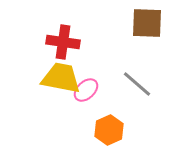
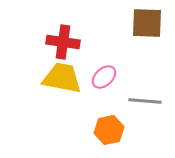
yellow trapezoid: moved 1 px right
gray line: moved 8 px right, 17 px down; rotated 36 degrees counterclockwise
pink ellipse: moved 18 px right, 13 px up
orange hexagon: rotated 12 degrees clockwise
